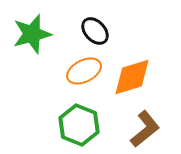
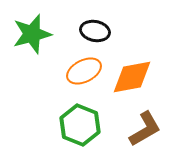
black ellipse: rotated 36 degrees counterclockwise
orange diamond: rotated 6 degrees clockwise
green hexagon: moved 1 px right
brown L-shape: rotated 9 degrees clockwise
